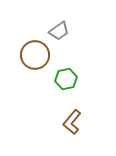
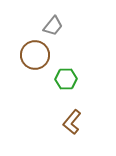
gray trapezoid: moved 6 px left, 5 px up; rotated 15 degrees counterclockwise
green hexagon: rotated 10 degrees clockwise
